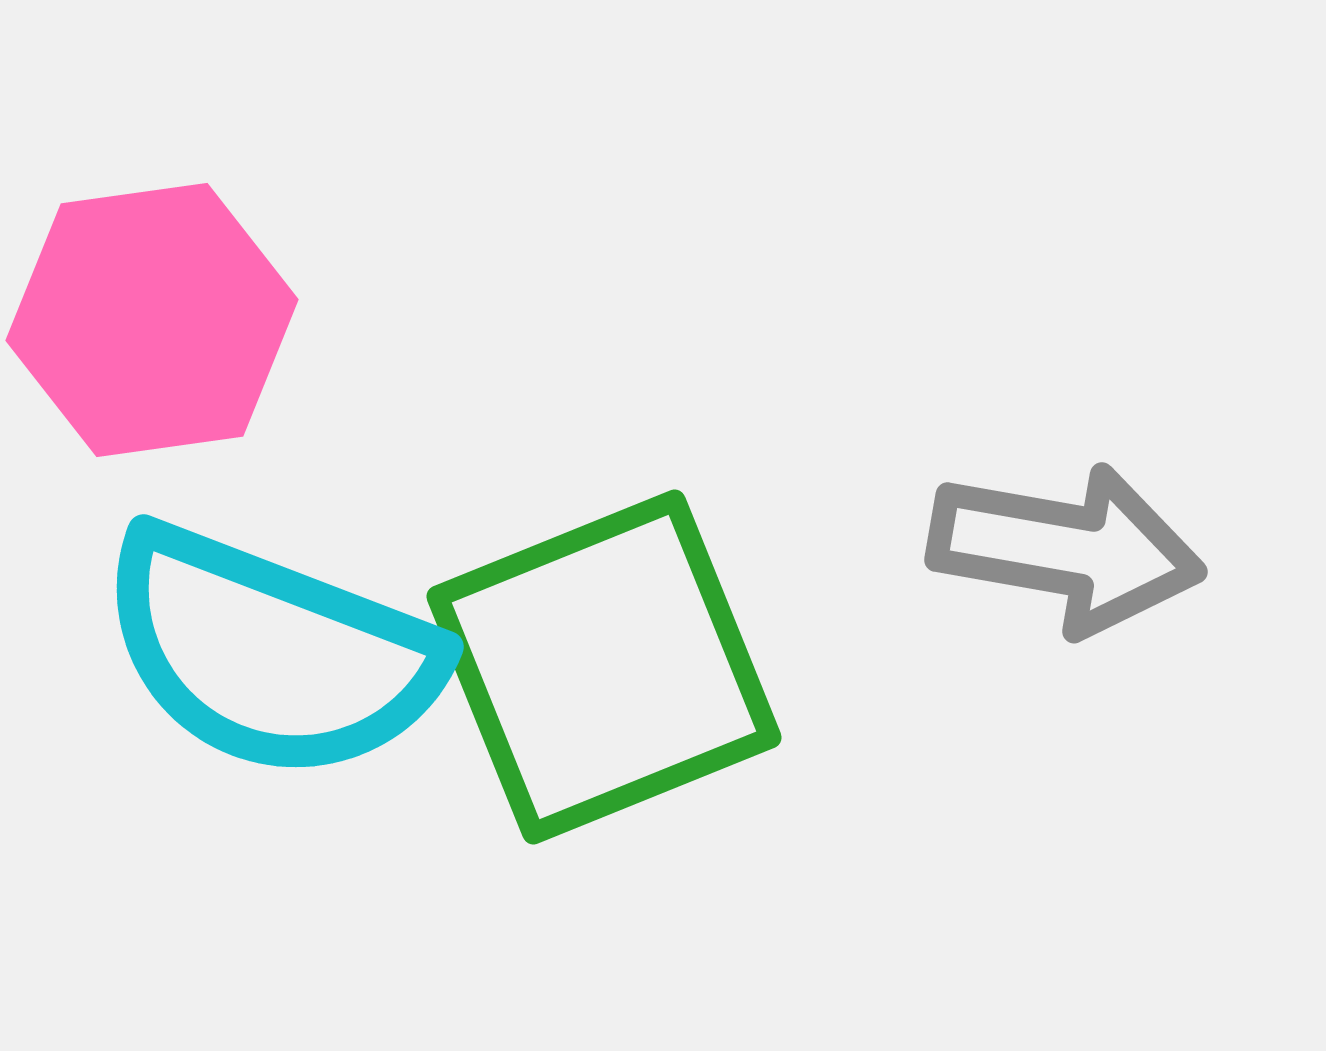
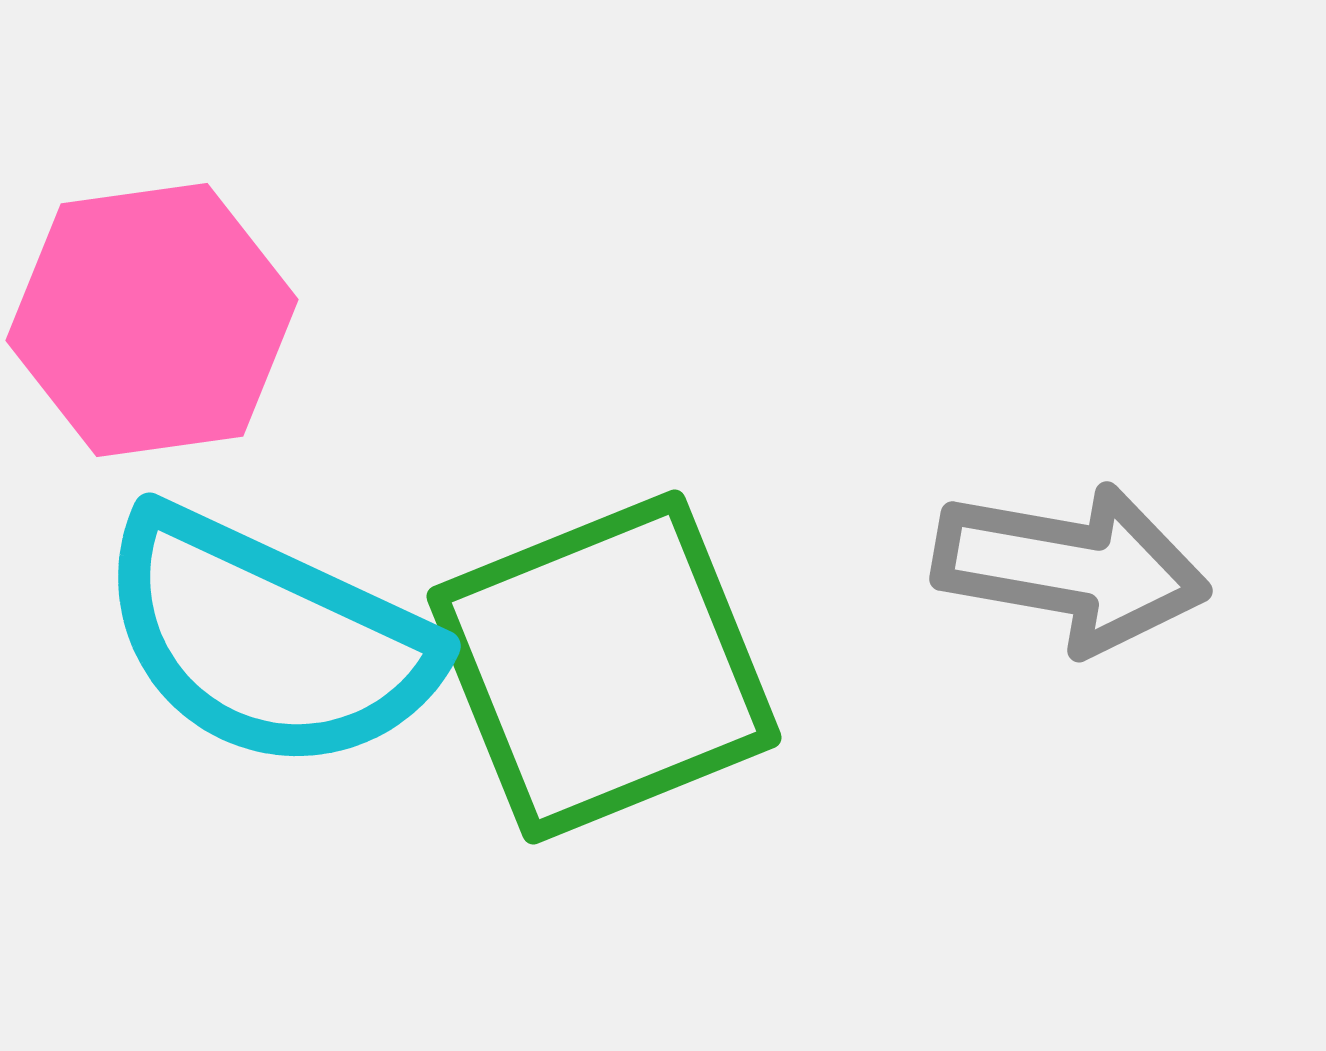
gray arrow: moved 5 px right, 19 px down
cyan semicircle: moved 3 px left, 13 px up; rotated 4 degrees clockwise
